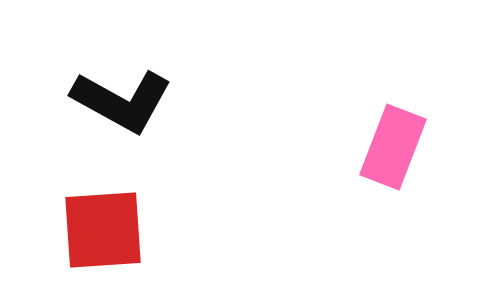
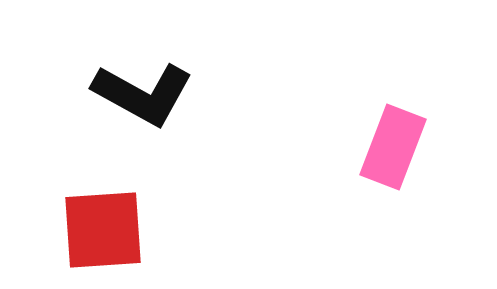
black L-shape: moved 21 px right, 7 px up
